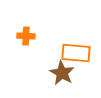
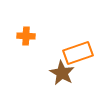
orange rectangle: moved 2 px right; rotated 24 degrees counterclockwise
